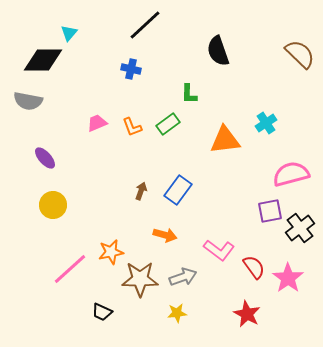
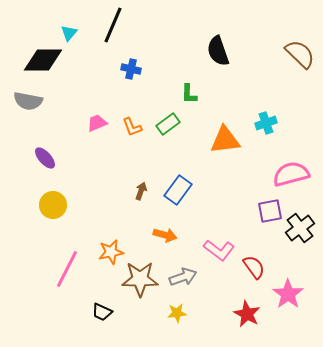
black line: moved 32 px left; rotated 24 degrees counterclockwise
cyan cross: rotated 15 degrees clockwise
pink line: moved 3 px left; rotated 21 degrees counterclockwise
pink star: moved 16 px down
